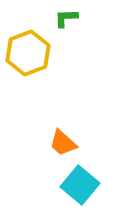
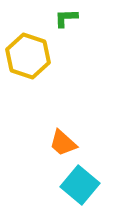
yellow hexagon: moved 3 px down; rotated 21 degrees counterclockwise
